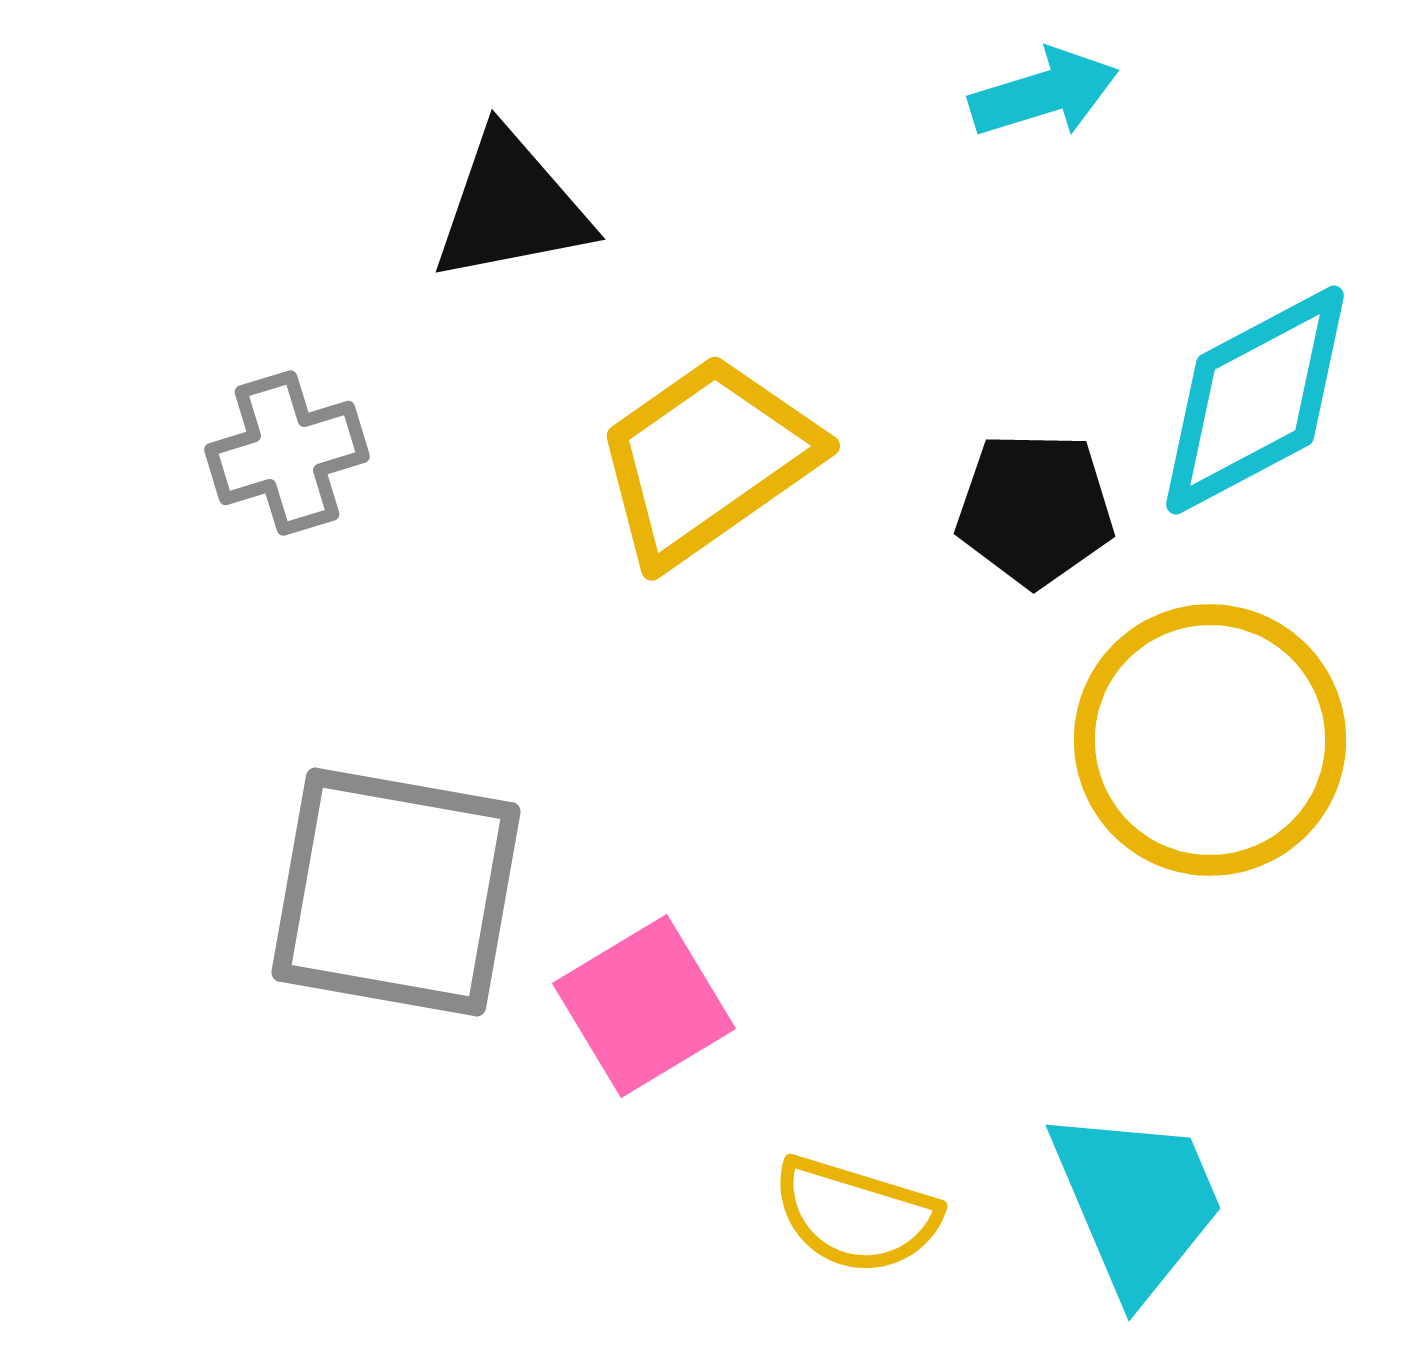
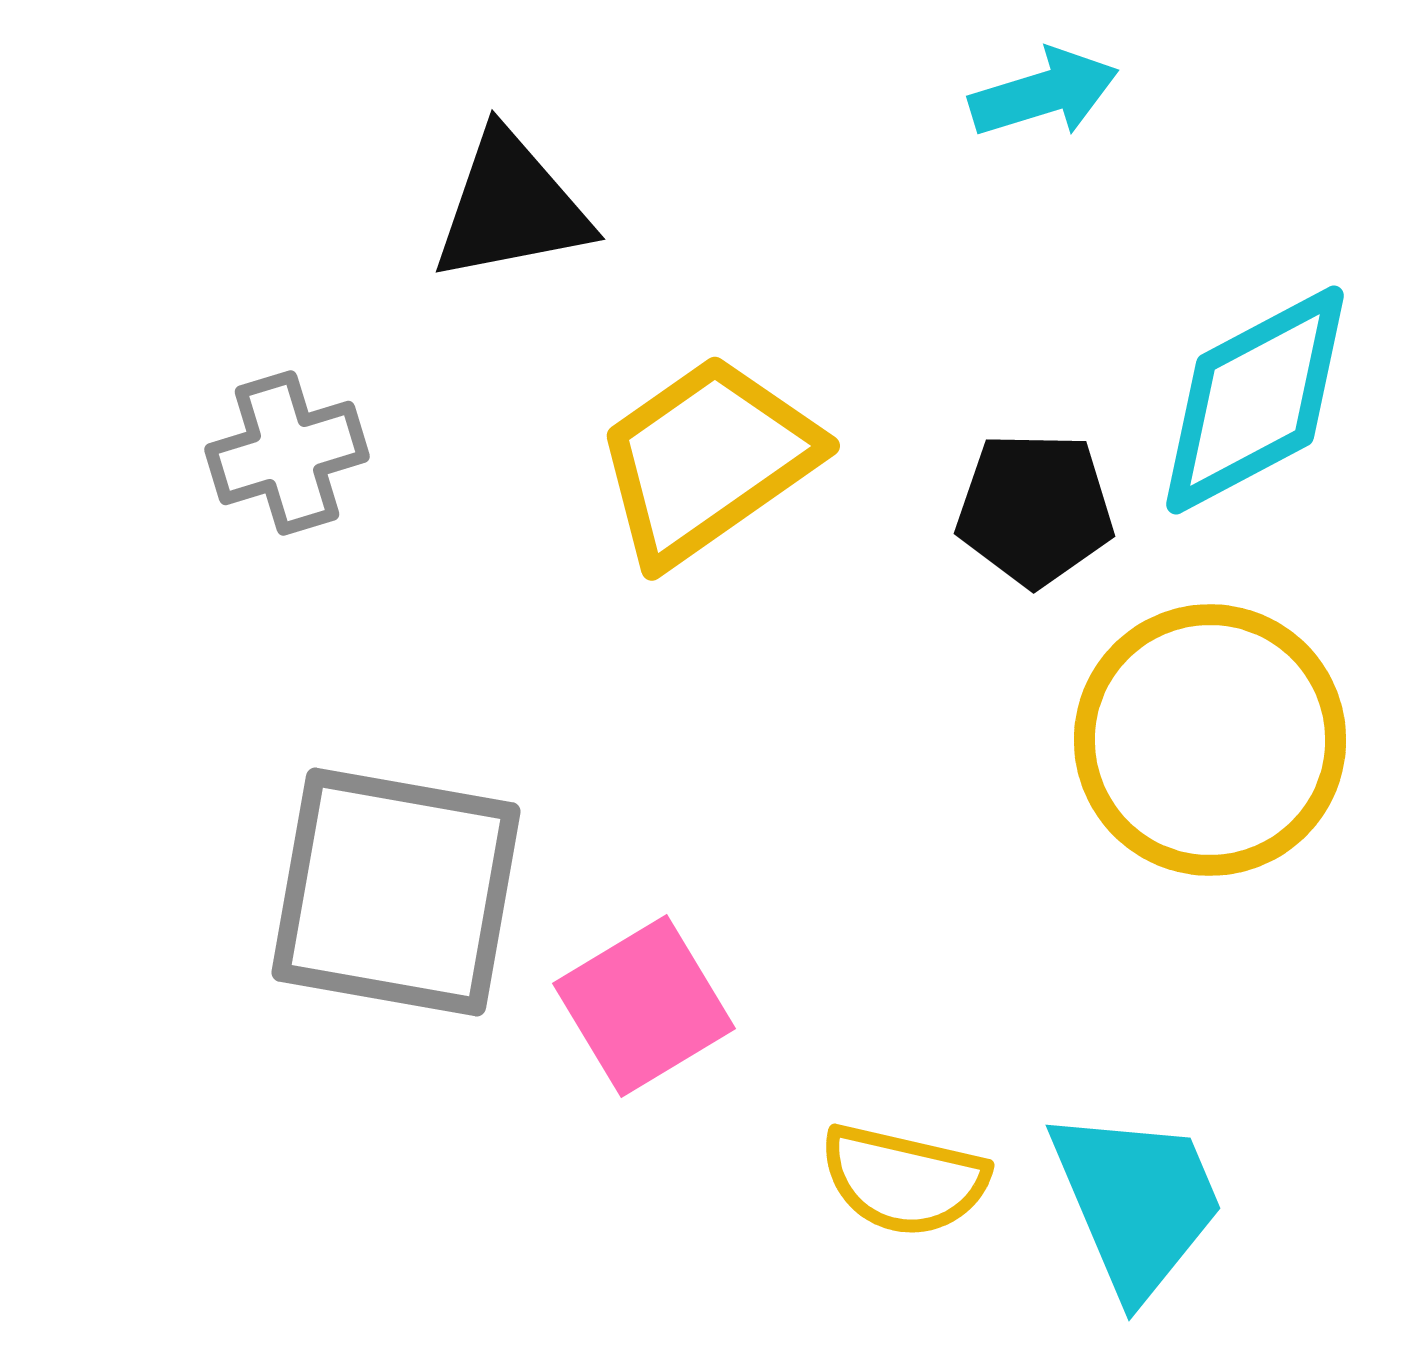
yellow semicircle: moved 48 px right, 35 px up; rotated 4 degrees counterclockwise
